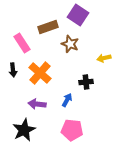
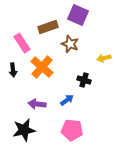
purple square: rotated 10 degrees counterclockwise
orange cross: moved 2 px right, 6 px up
black cross: moved 2 px left, 2 px up; rotated 24 degrees clockwise
blue arrow: rotated 24 degrees clockwise
black star: rotated 15 degrees clockwise
